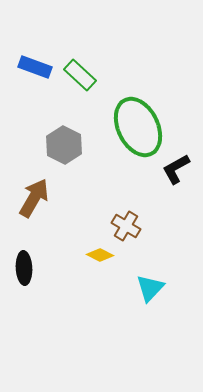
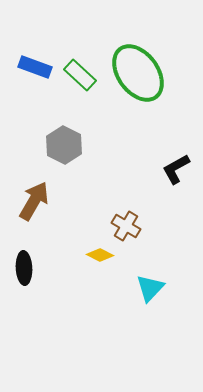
green ellipse: moved 54 px up; rotated 10 degrees counterclockwise
brown arrow: moved 3 px down
